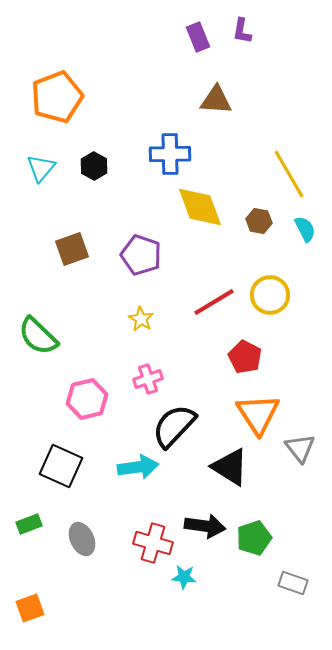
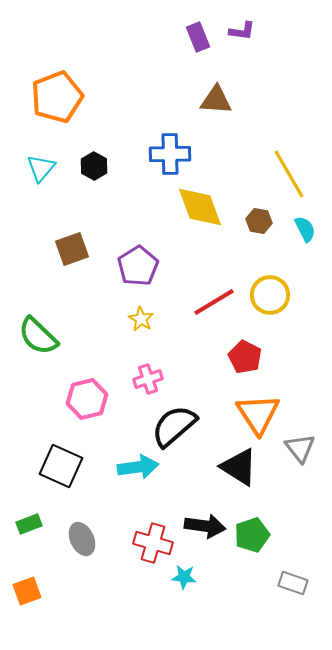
purple L-shape: rotated 92 degrees counterclockwise
purple pentagon: moved 3 px left, 11 px down; rotated 21 degrees clockwise
black semicircle: rotated 6 degrees clockwise
black triangle: moved 9 px right
green pentagon: moved 2 px left, 3 px up
orange square: moved 3 px left, 17 px up
